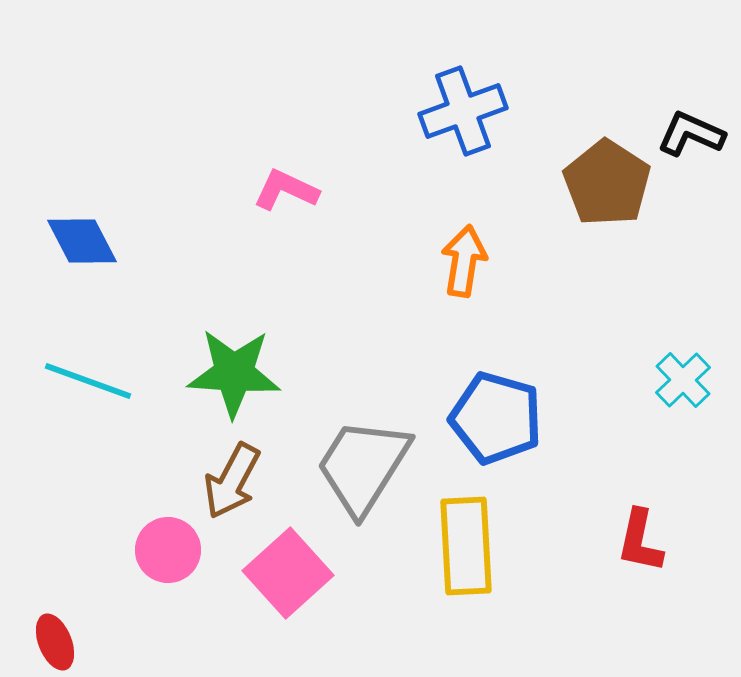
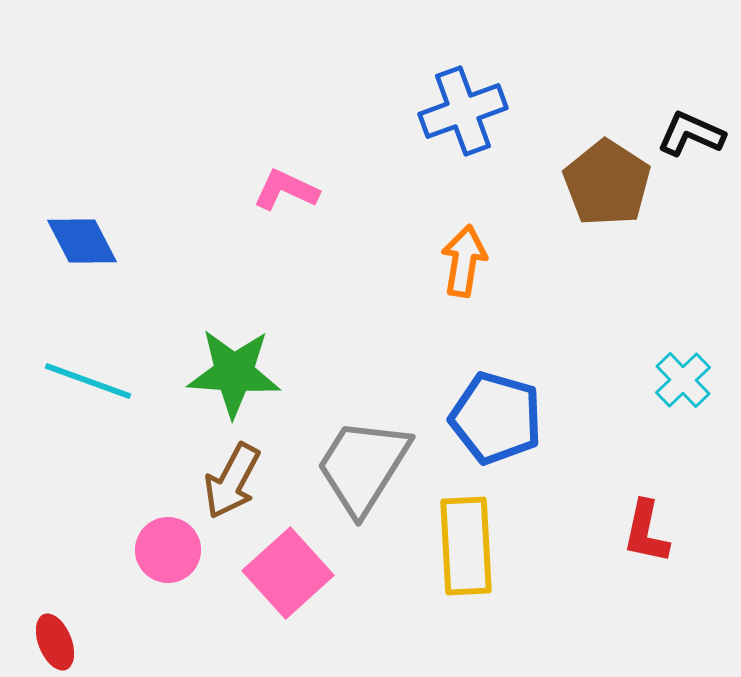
red L-shape: moved 6 px right, 9 px up
